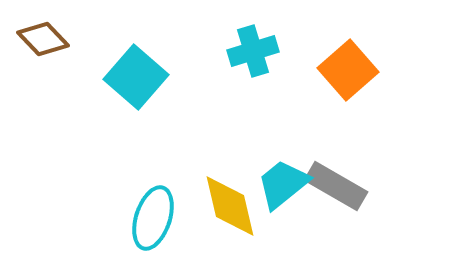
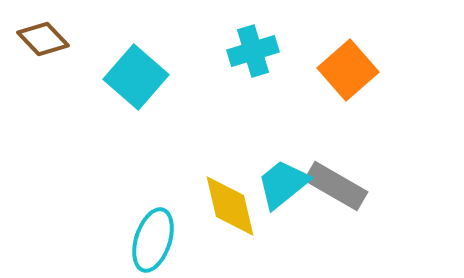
cyan ellipse: moved 22 px down
